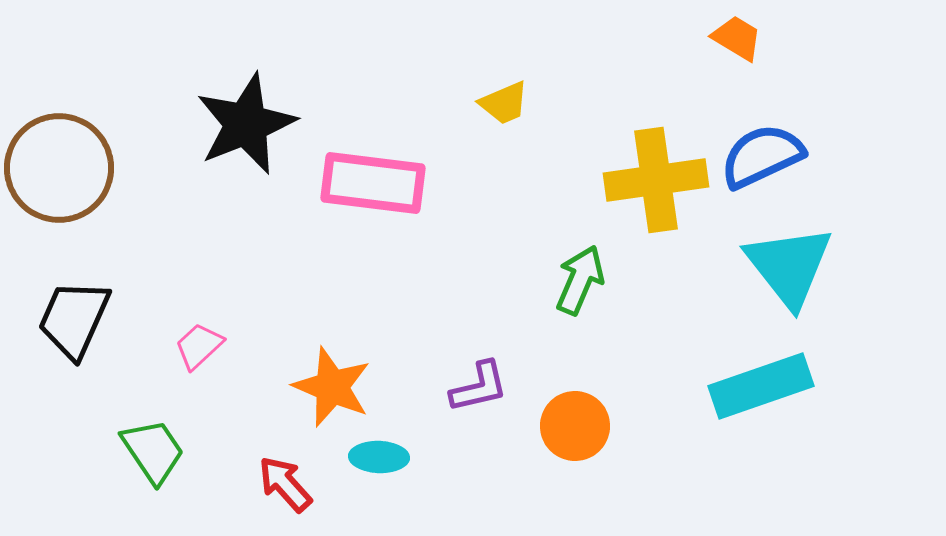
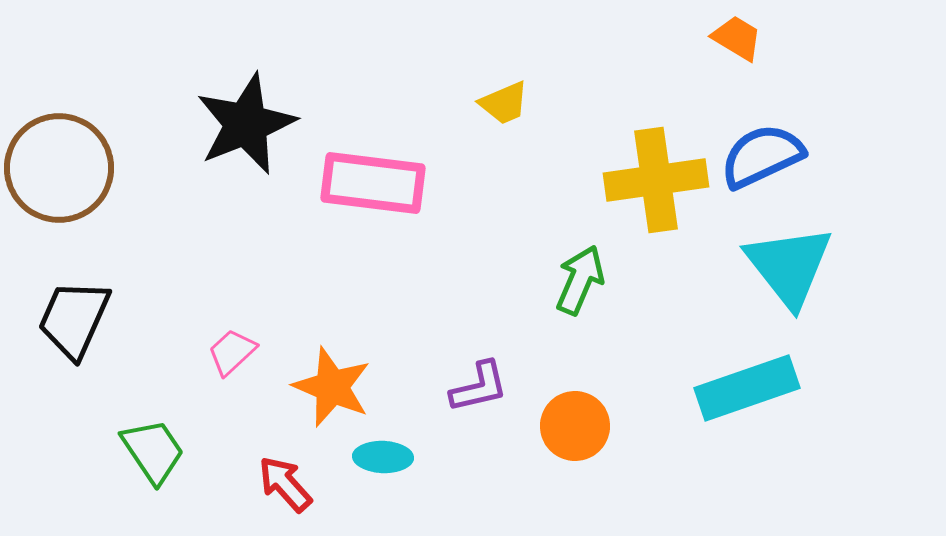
pink trapezoid: moved 33 px right, 6 px down
cyan rectangle: moved 14 px left, 2 px down
cyan ellipse: moved 4 px right
